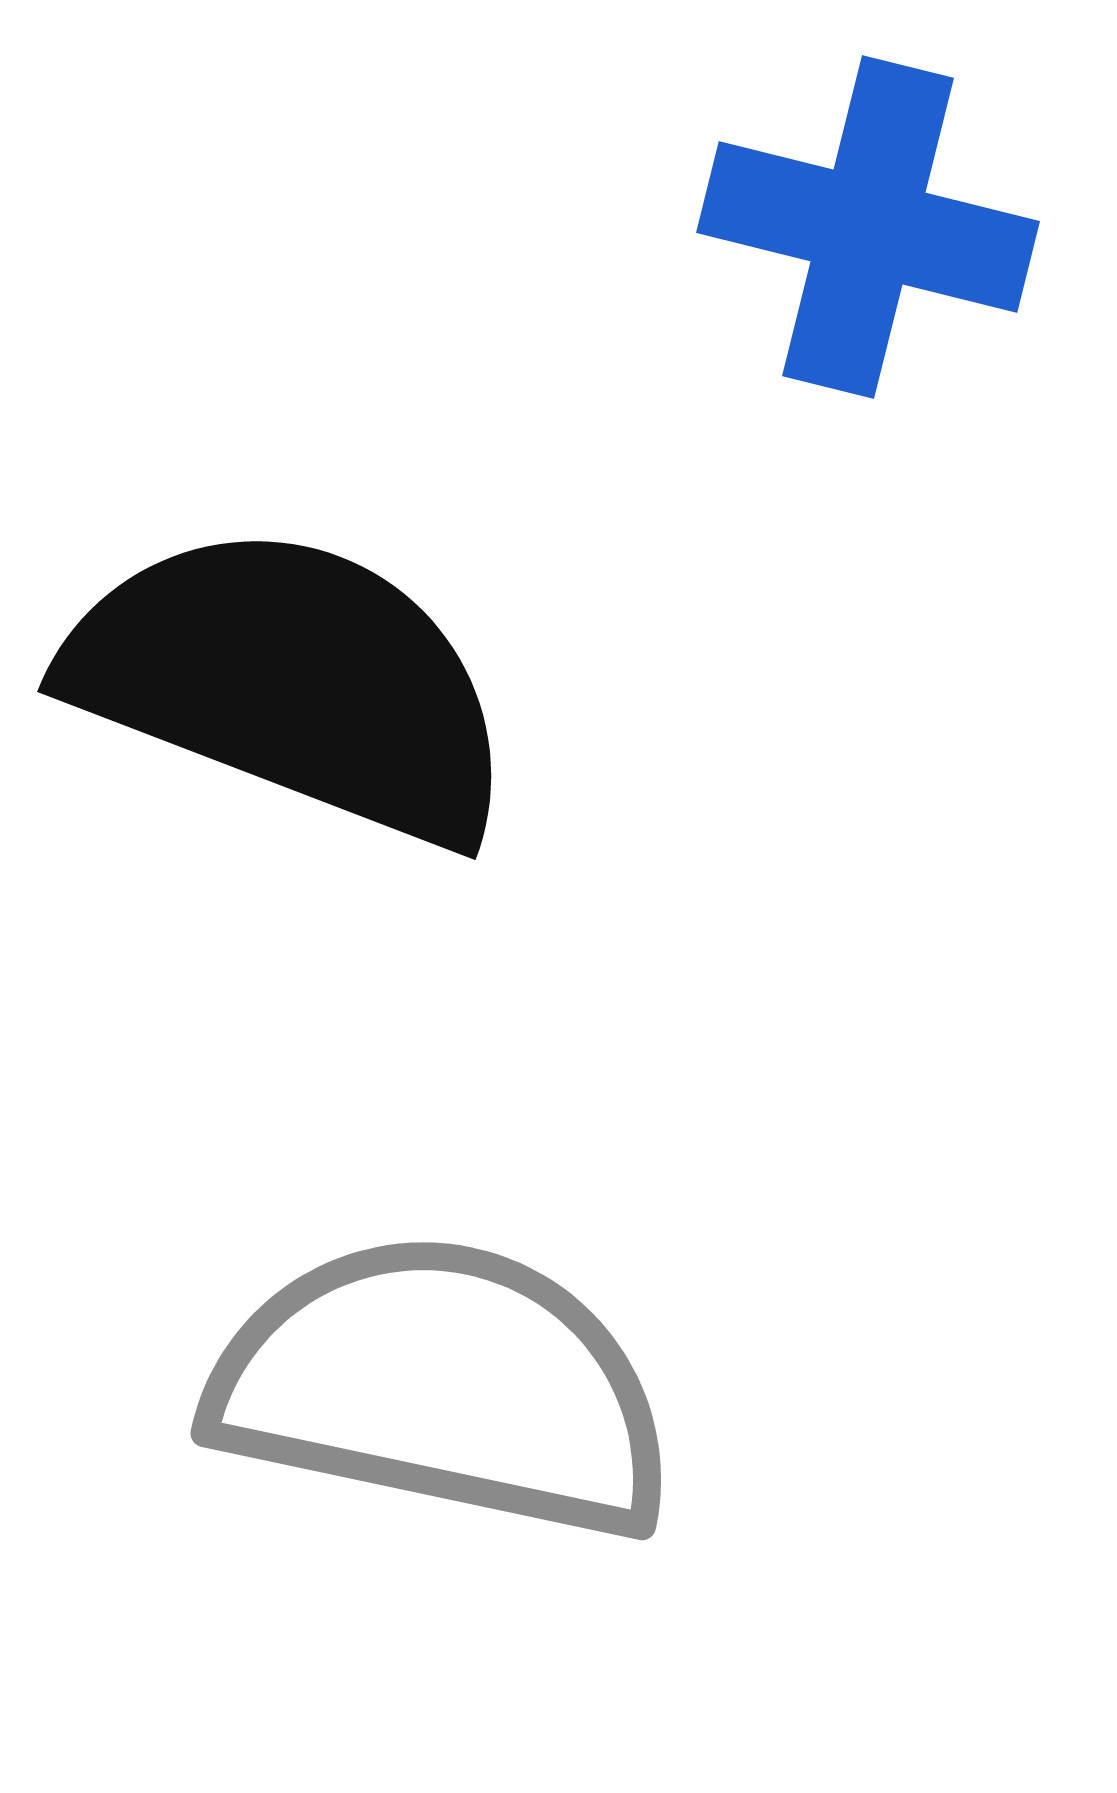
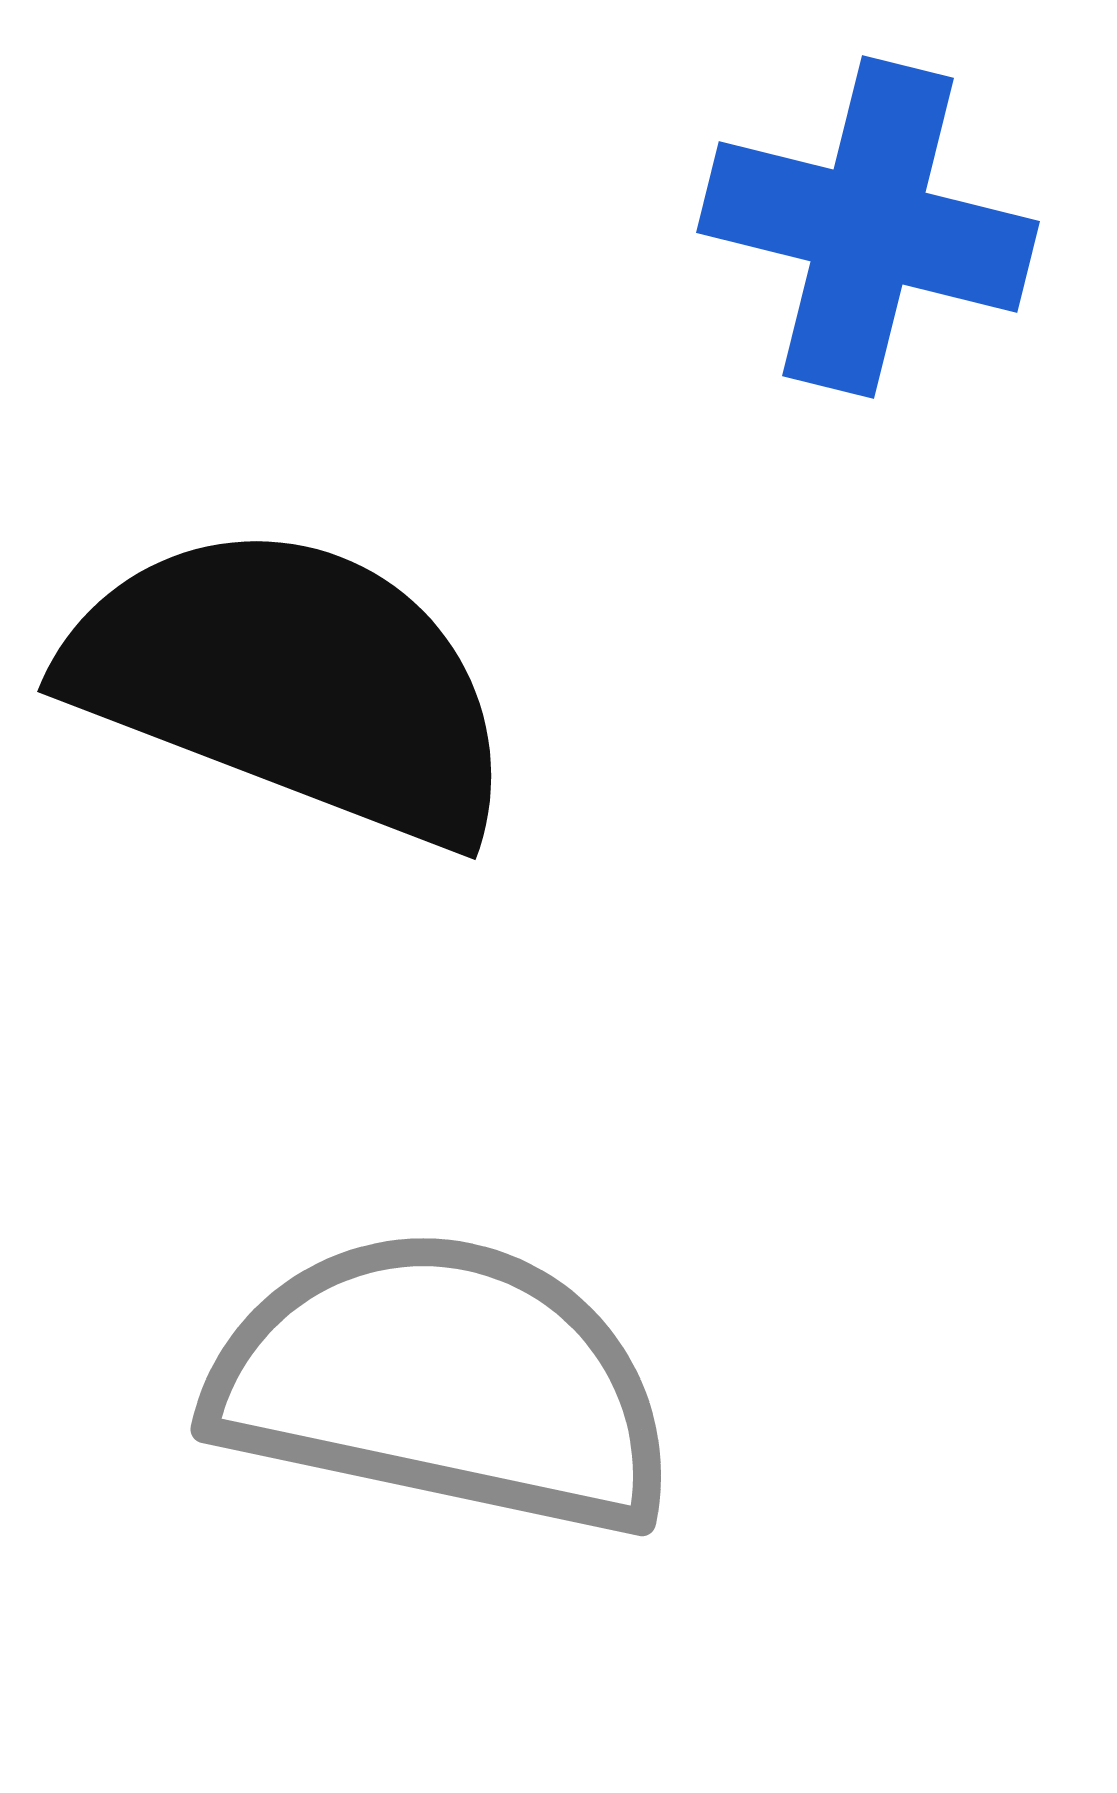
gray semicircle: moved 4 px up
